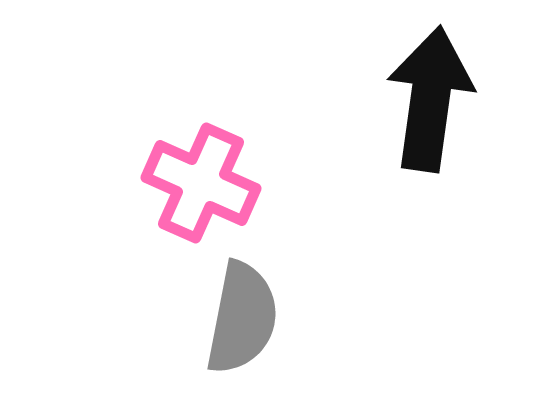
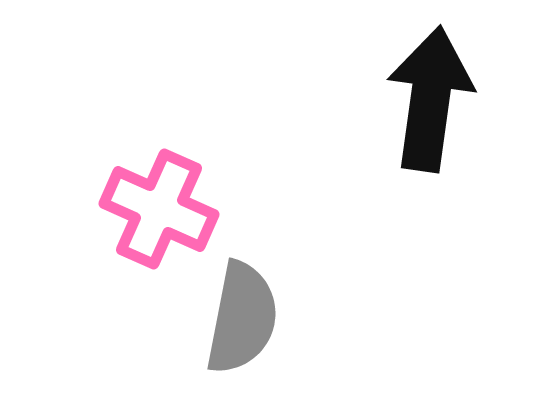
pink cross: moved 42 px left, 26 px down
